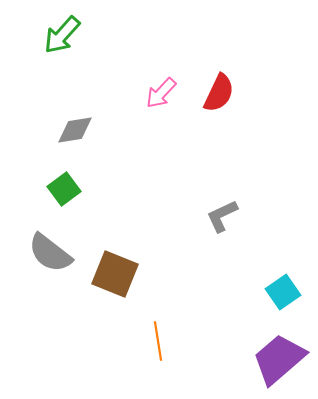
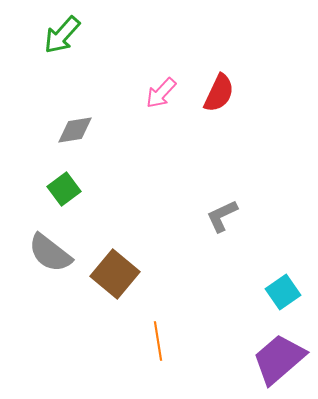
brown square: rotated 18 degrees clockwise
